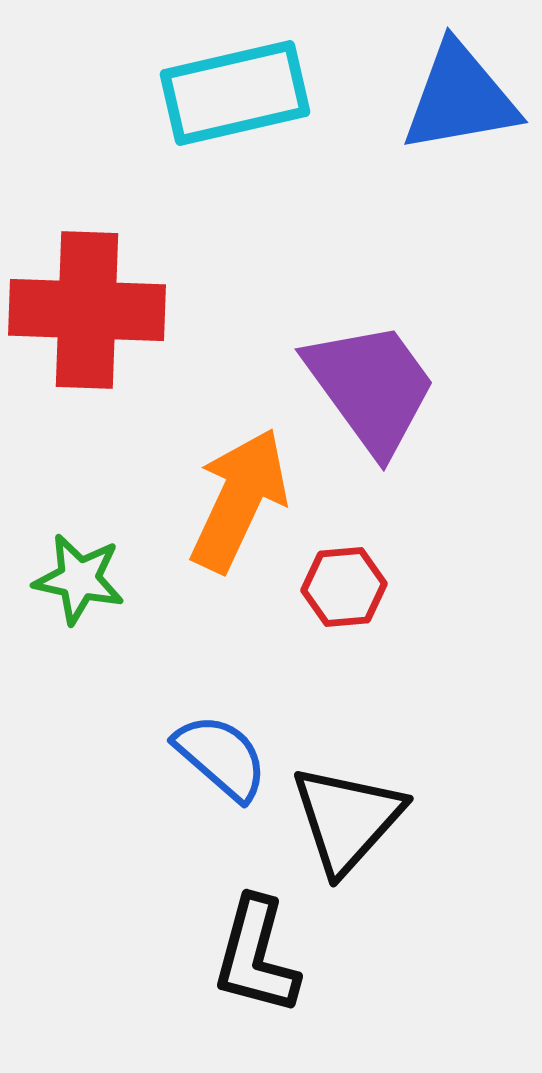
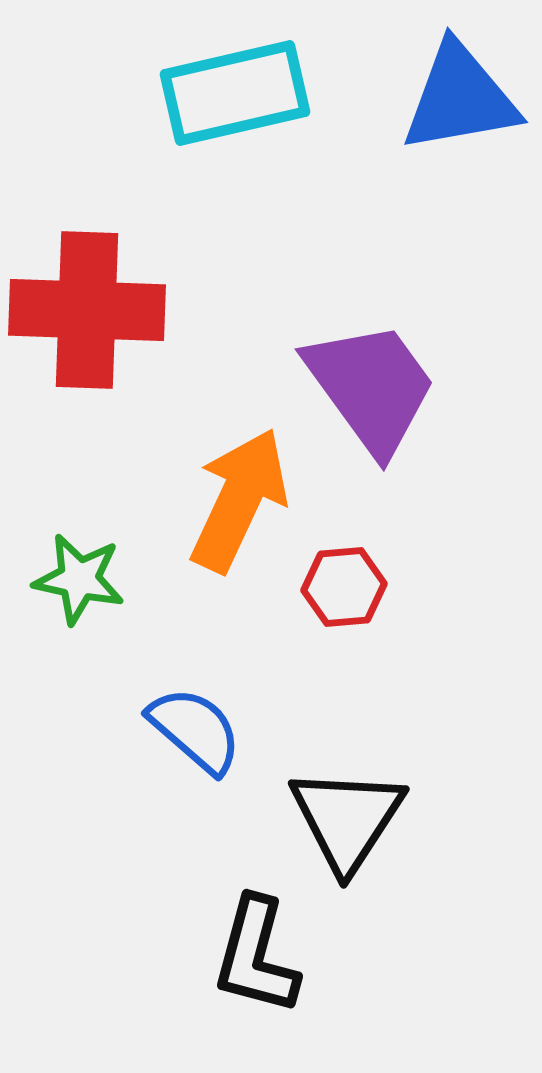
blue semicircle: moved 26 px left, 27 px up
black triangle: rotated 9 degrees counterclockwise
